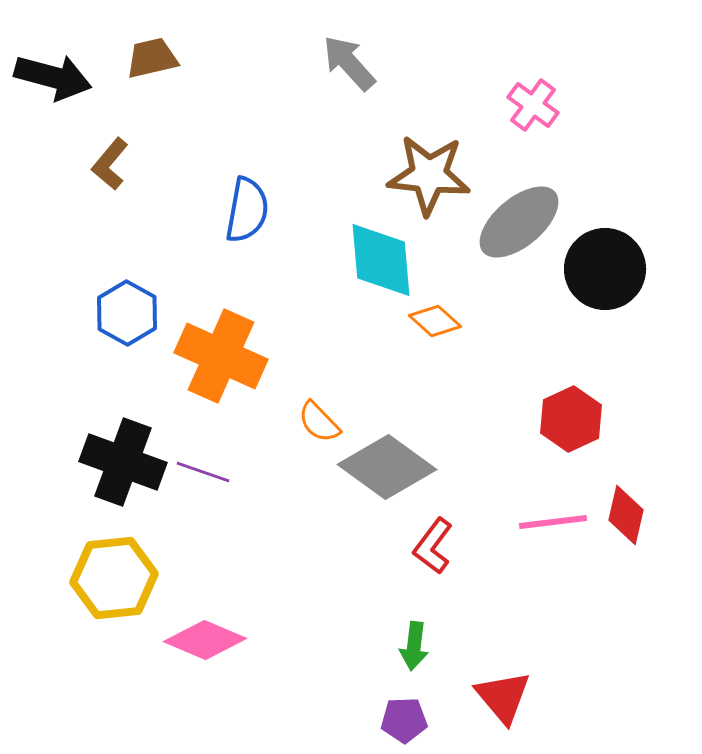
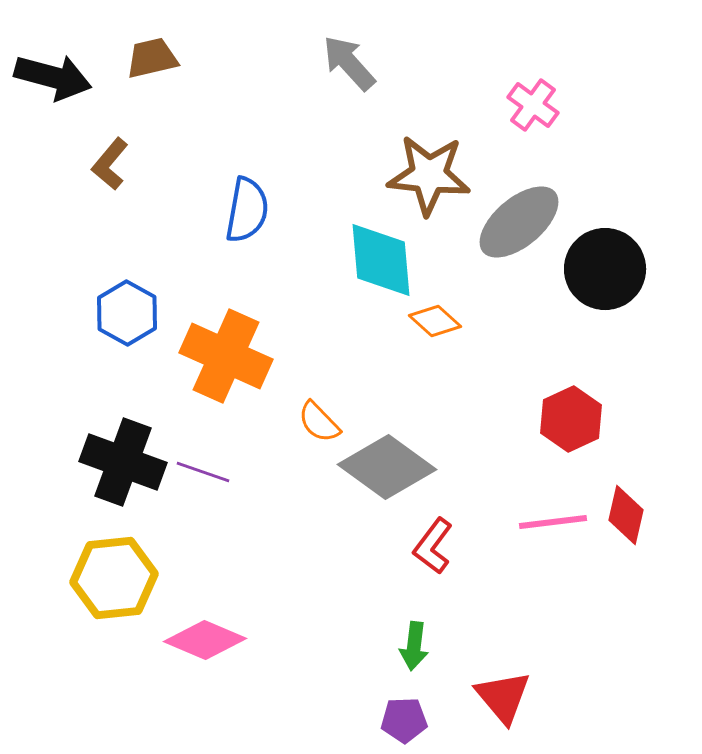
orange cross: moved 5 px right
